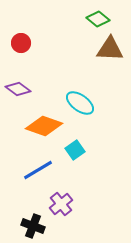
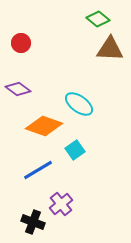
cyan ellipse: moved 1 px left, 1 px down
black cross: moved 4 px up
